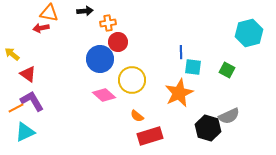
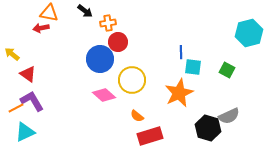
black arrow: rotated 42 degrees clockwise
